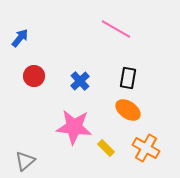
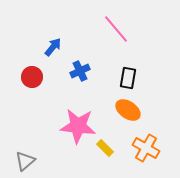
pink line: rotated 20 degrees clockwise
blue arrow: moved 33 px right, 9 px down
red circle: moved 2 px left, 1 px down
blue cross: moved 10 px up; rotated 18 degrees clockwise
pink star: moved 4 px right, 1 px up
yellow rectangle: moved 1 px left
